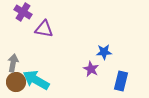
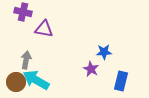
purple cross: rotated 18 degrees counterclockwise
gray arrow: moved 13 px right, 3 px up
